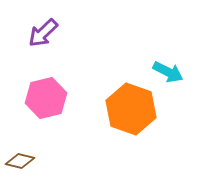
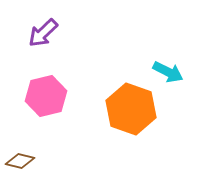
pink hexagon: moved 2 px up
